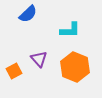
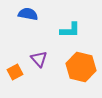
blue semicircle: rotated 126 degrees counterclockwise
orange hexagon: moved 6 px right; rotated 8 degrees counterclockwise
orange square: moved 1 px right, 1 px down
